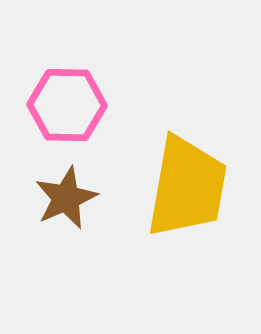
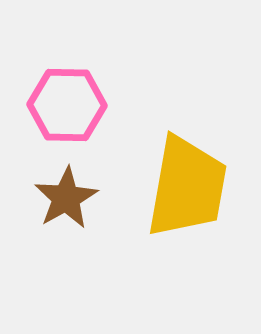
brown star: rotated 6 degrees counterclockwise
